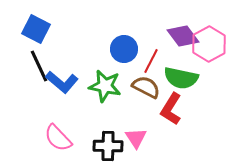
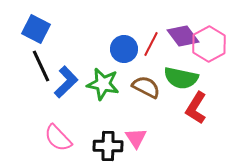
red line: moved 17 px up
black line: moved 2 px right
blue L-shape: moved 4 px right; rotated 84 degrees counterclockwise
green star: moved 2 px left, 2 px up
red L-shape: moved 25 px right, 1 px up
